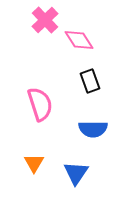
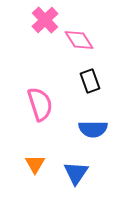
orange triangle: moved 1 px right, 1 px down
